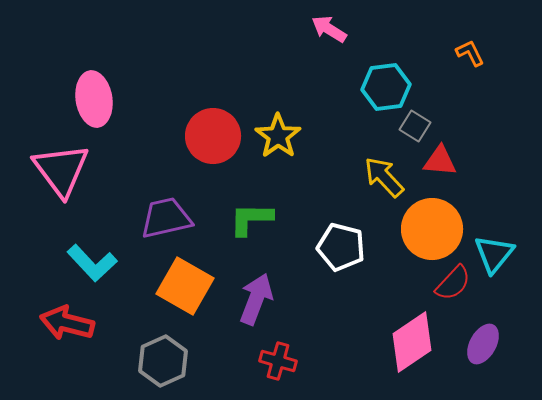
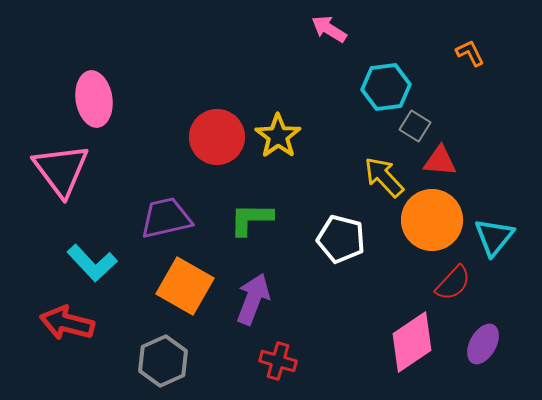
red circle: moved 4 px right, 1 px down
orange circle: moved 9 px up
white pentagon: moved 8 px up
cyan triangle: moved 17 px up
purple arrow: moved 3 px left
